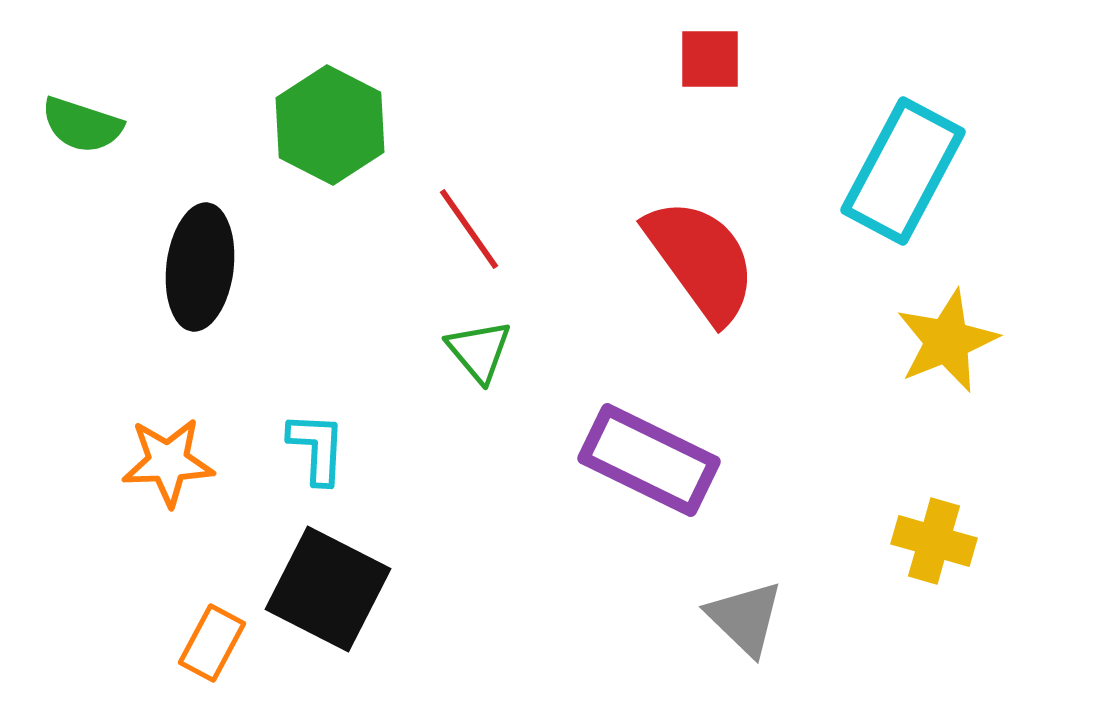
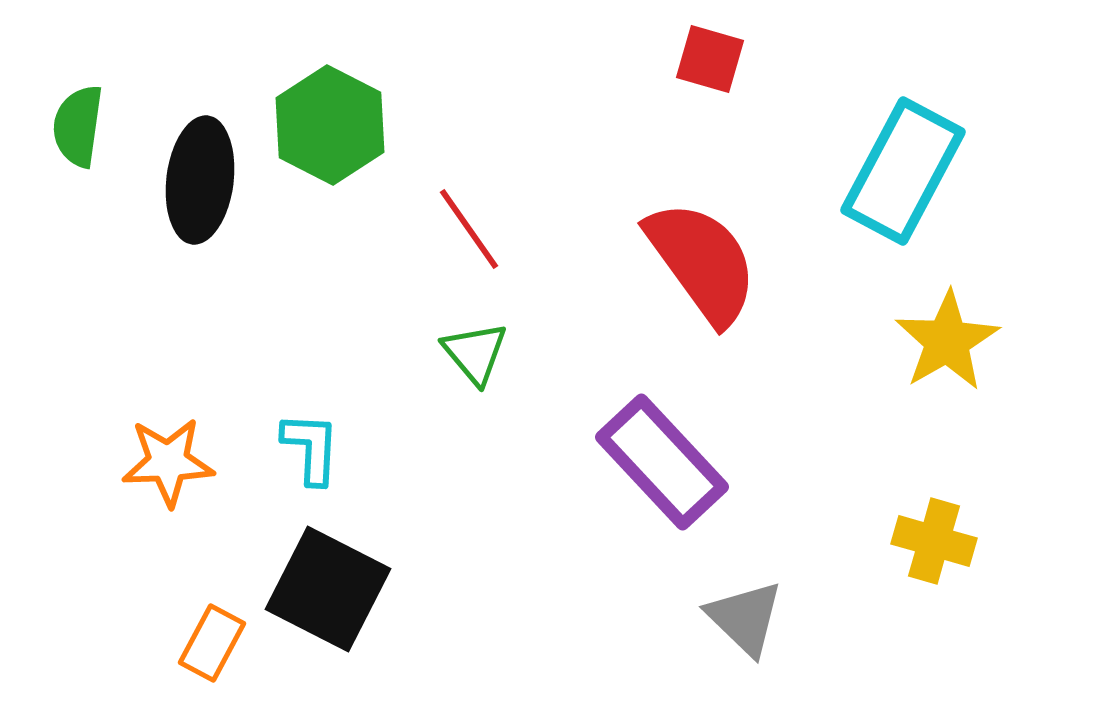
red square: rotated 16 degrees clockwise
green semicircle: moved 4 px left, 1 px down; rotated 80 degrees clockwise
red semicircle: moved 1 px right, 2 px down
black ellipse: moved 87 px up
yellow star: rotated 8 degrees counterclockwise
green triangle: moved 4 px left, 2 px down
cyan L-shape: moved 6 px left
purple rectangle: moved 13 px right, 2 px down; rotated 21 degrees clockwise
